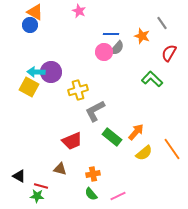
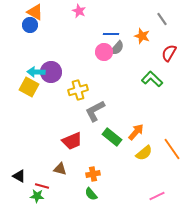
gray line: moved 4 px up
red line: moved 1 px right
pink line: moved 39 px right
